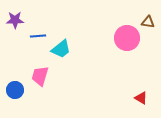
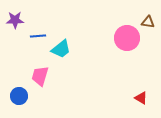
blue circle: moved 4 px right, 6 px down
